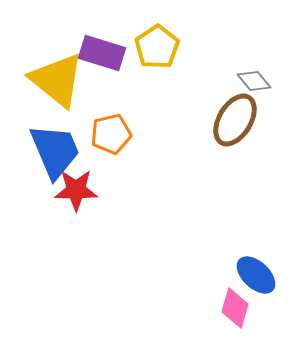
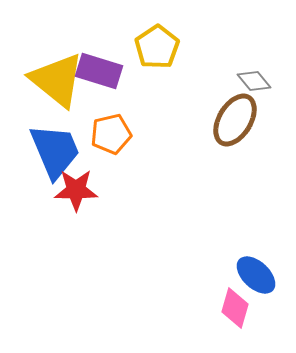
purple rectangle: moved 3 px left, 18 px down
